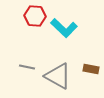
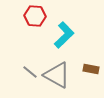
cyan L-shape: moved 7 px down; rotated 88 degrees counterclockwise
gray line: moved 3 px right, 5 px down; rotated 28 degrees clockwise
gray triangle: moved 1 px left, 1 px up
